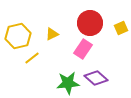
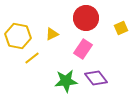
red circle: moved 4 px left, 5 px up
yellow hexagon: rotated 25 degrees clockwise
purple diamond: rotated 10 degrees clockwise
green star: moved 2 px left, 2 px up
